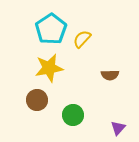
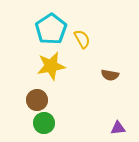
yellow semicircle: rotated 108 degrees clockwise
yellow star: moved 2 px right, 2 px up
brown semicircle: rotated 12 degrees clockwise
green circle: moved 29 px left, 8 px down
purple triangle: rotated 42 degrees clockwise
